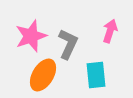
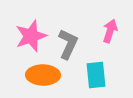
orange ellipse: rotated 60 degrees clockwise
